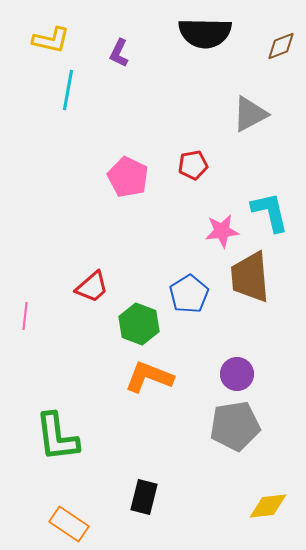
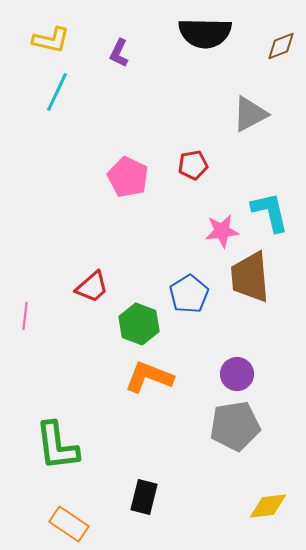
cyan line: moved 11 px left, 2 px down; rotated 15 degrees clockwise
green L-shape: moved 9 px down
